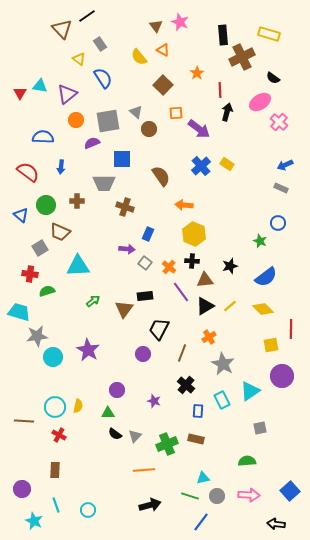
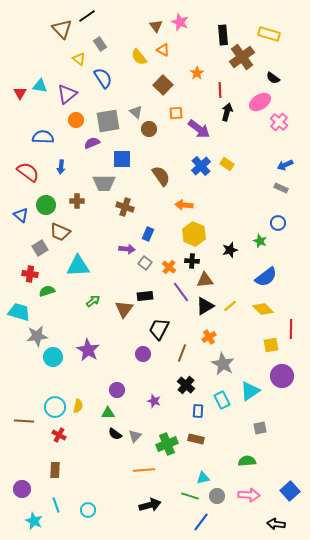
brown cross at (242, 57): rotated 10 degrees counterclockwise
black star at (230, 266): moved 16 px up
